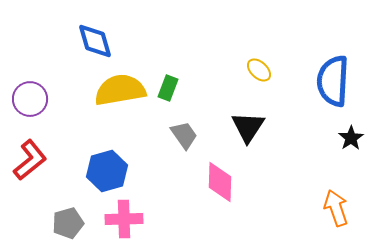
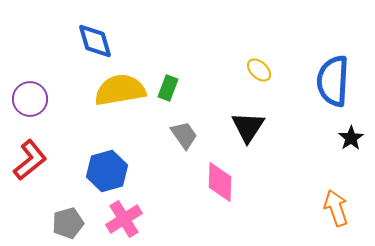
pink cross: rotated 30 degrees counterclockwise
